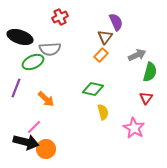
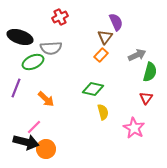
gray semicircle: moved 1 px right, 1 px up
